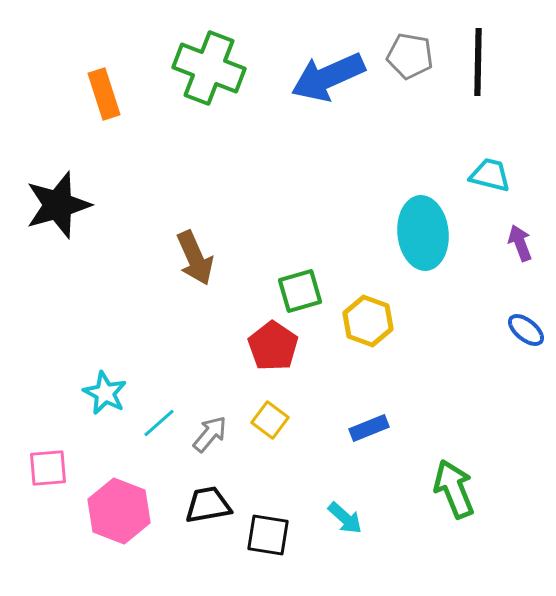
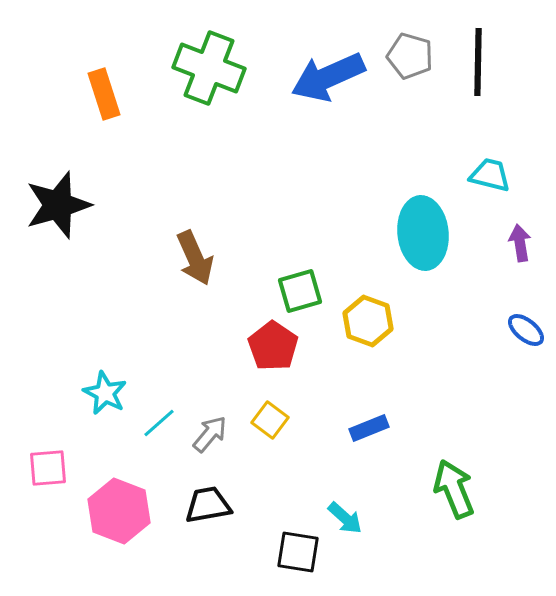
gray pentagon: rotated 6 degrees clockwise
purple arrow: rotated 12 degrees clockwise
black square: moved 30 px right, 17 px down
